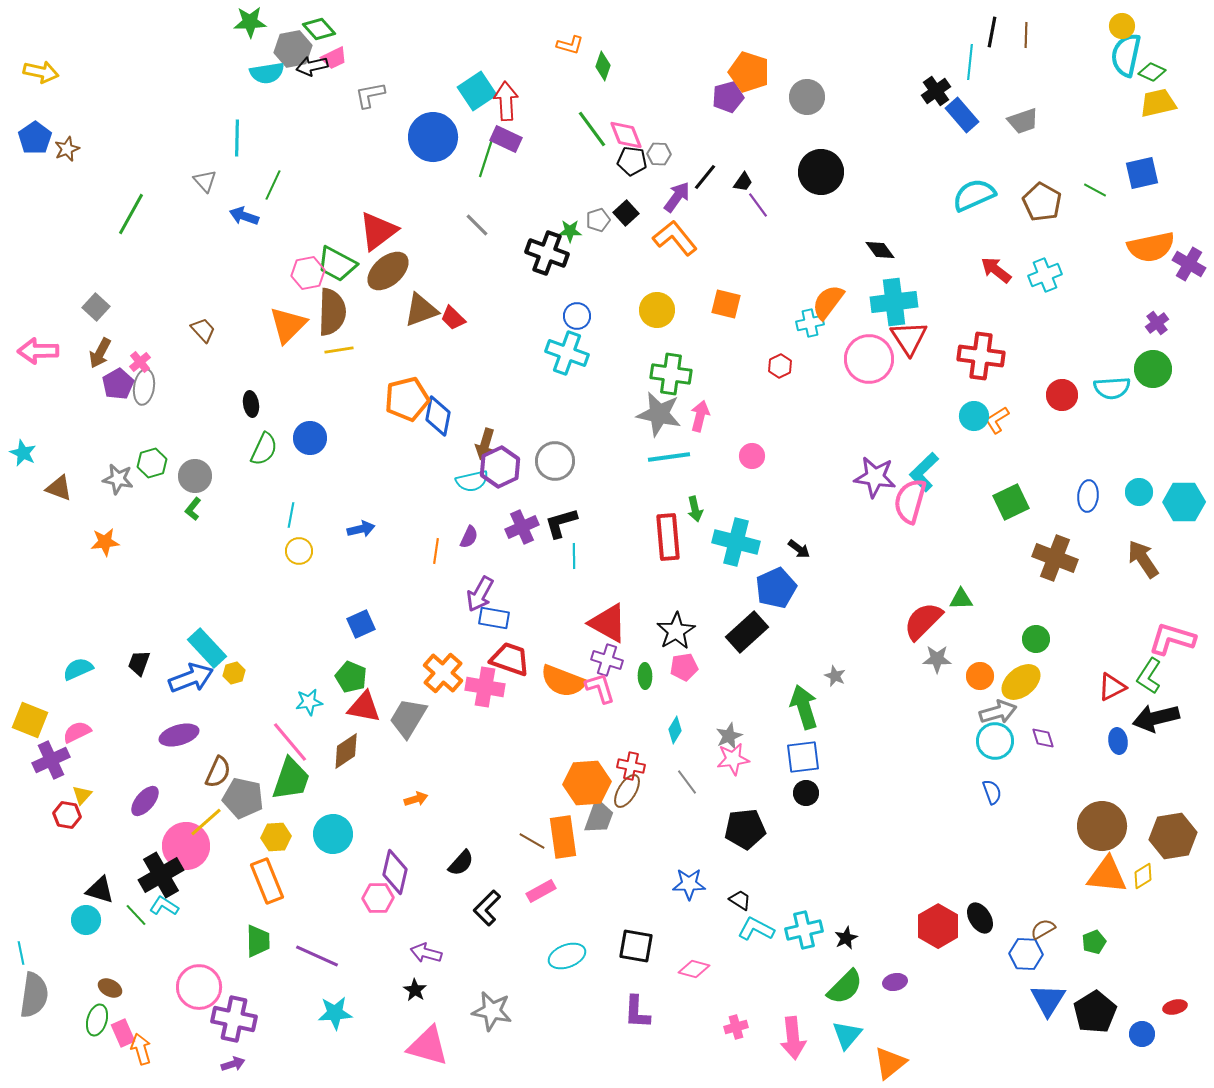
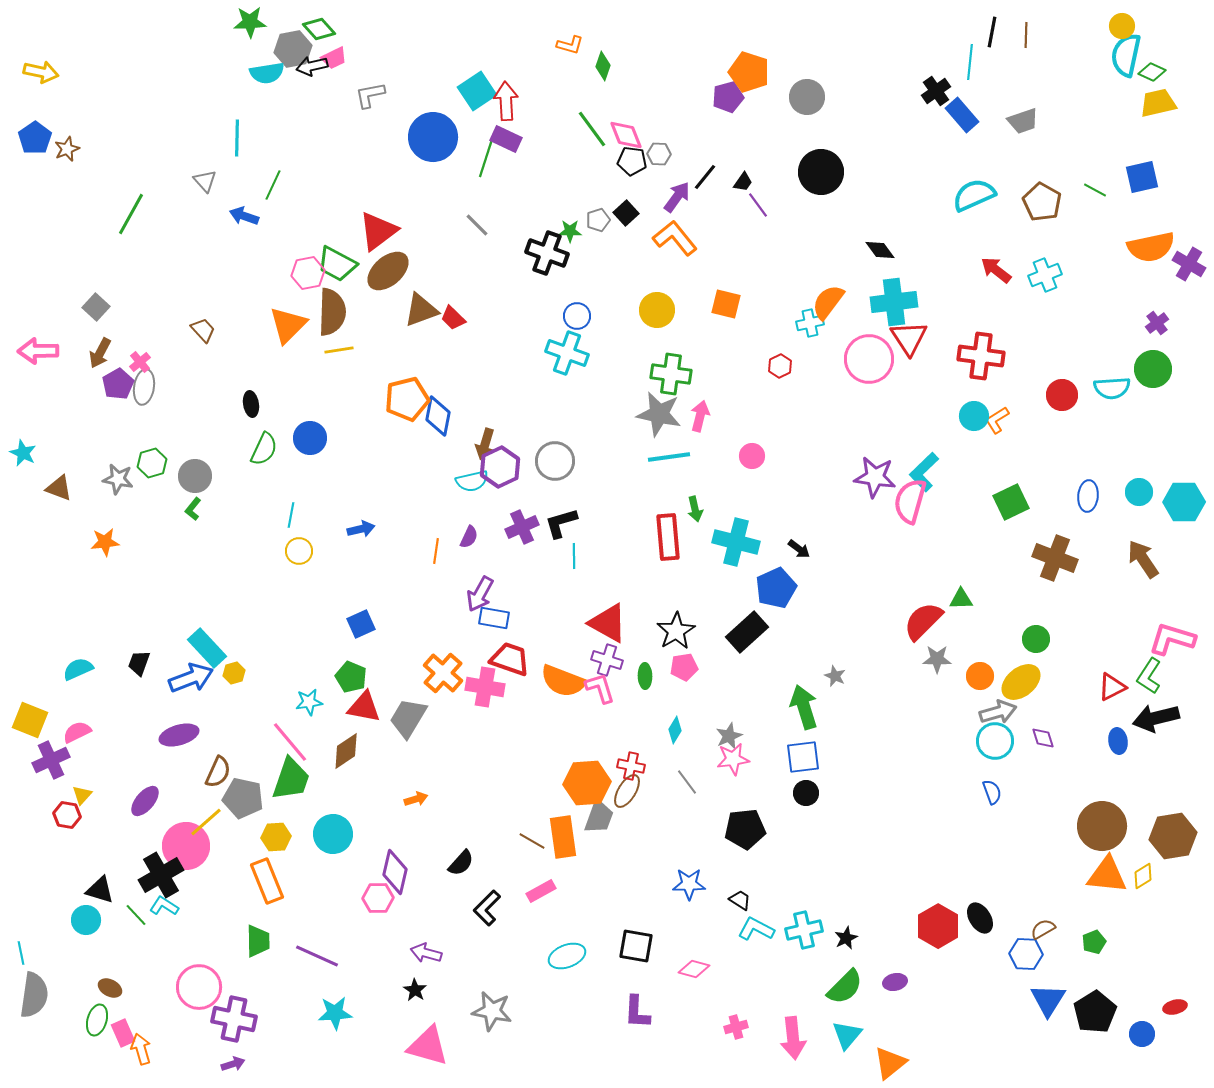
blue square at (1142, 173): moved 4 px down
